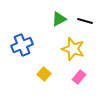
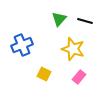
green triangle: rotated 21 degrees counterclockwise
yellow square: rotated 16 degrees counterclockwise
